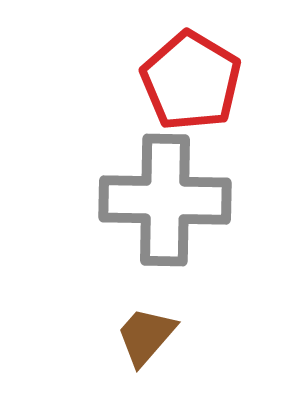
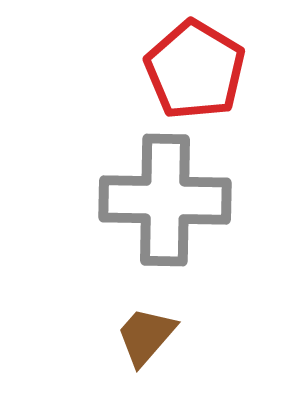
red pentagon: moved 4 px right, 11 px up
